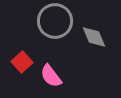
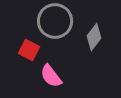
gray diamond: rotated 60 degrees clockwise
red square: moved 7 px right, 12 px up; rotated 20 degrees counterclockwise
